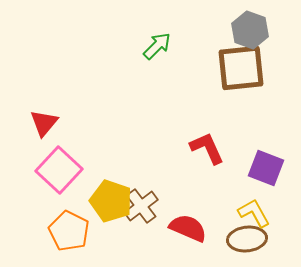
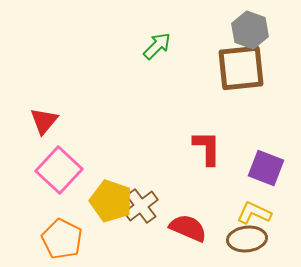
red triangle: moved 2 px up
red L-shape: rotated 24 degrees clockwise
yellow L-shape: rotated 36 degrees counterclockwise
orange pentagon: moved 7 px left, 8 px down
